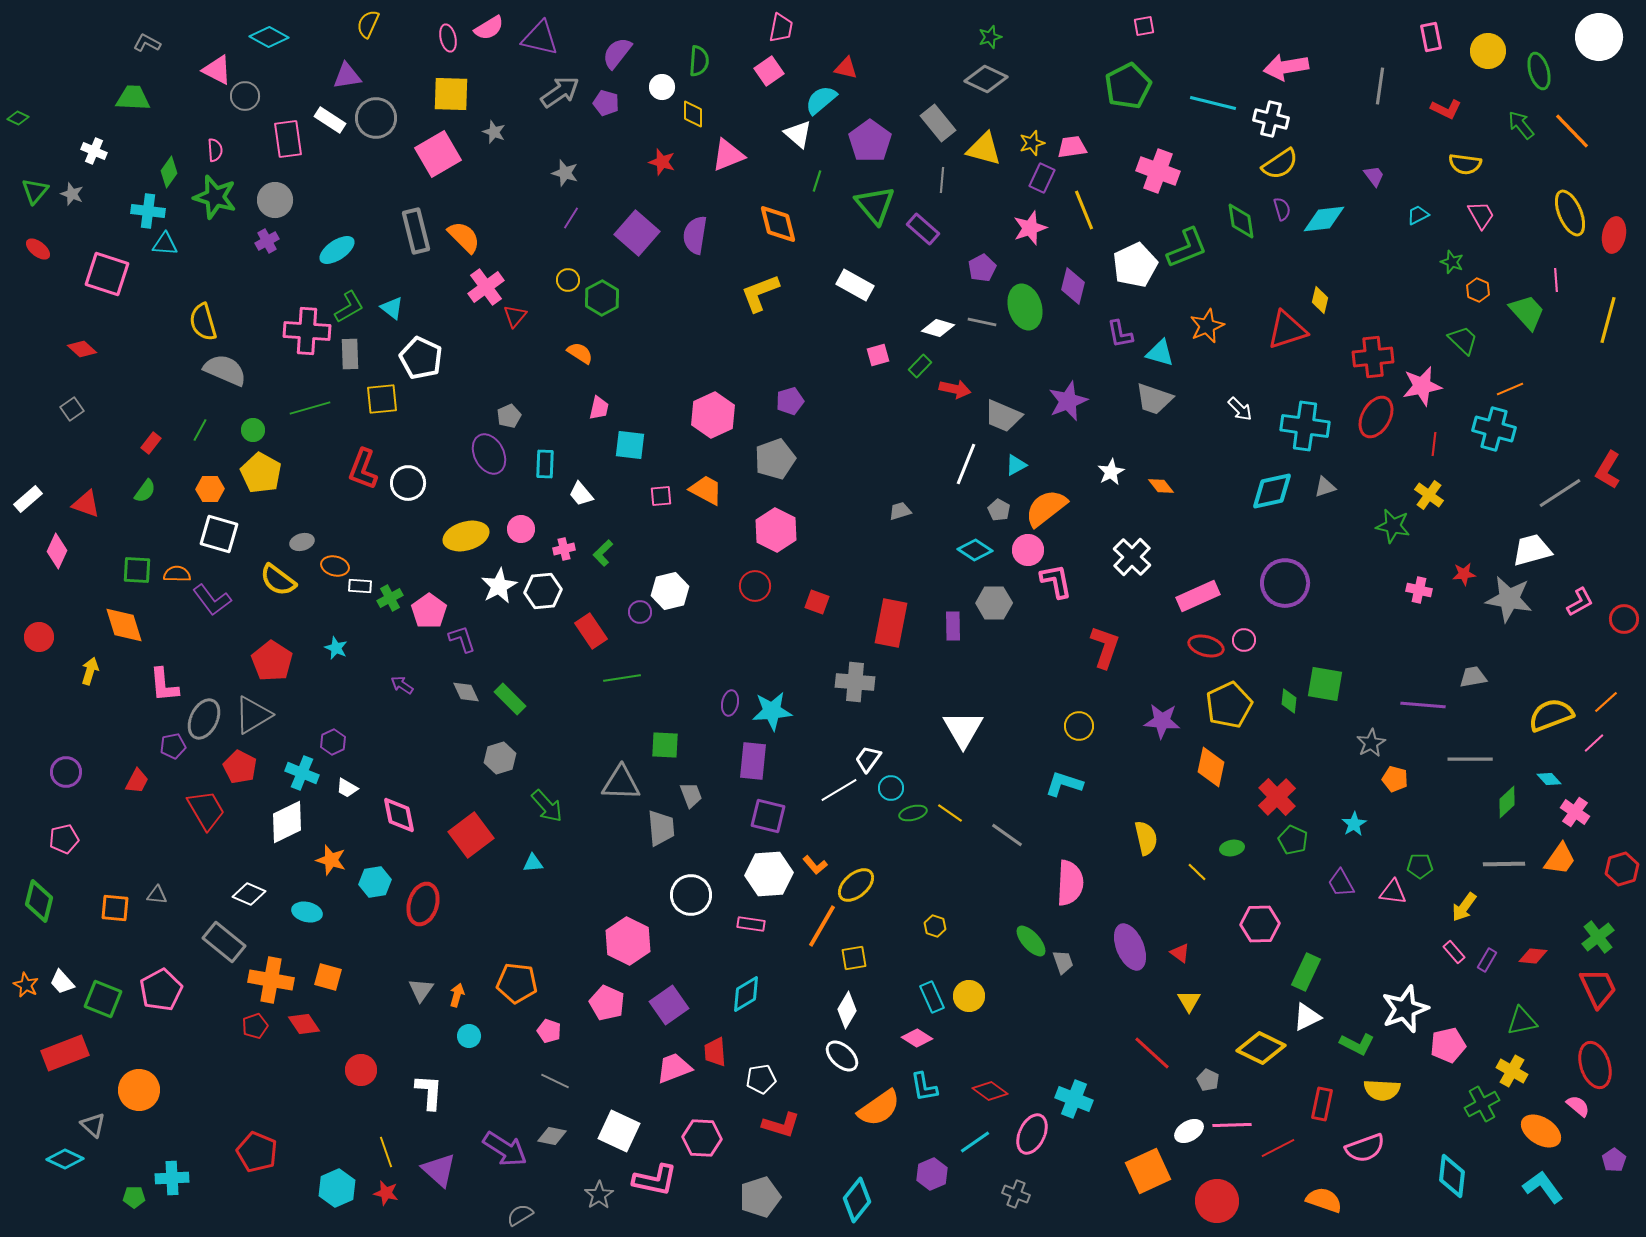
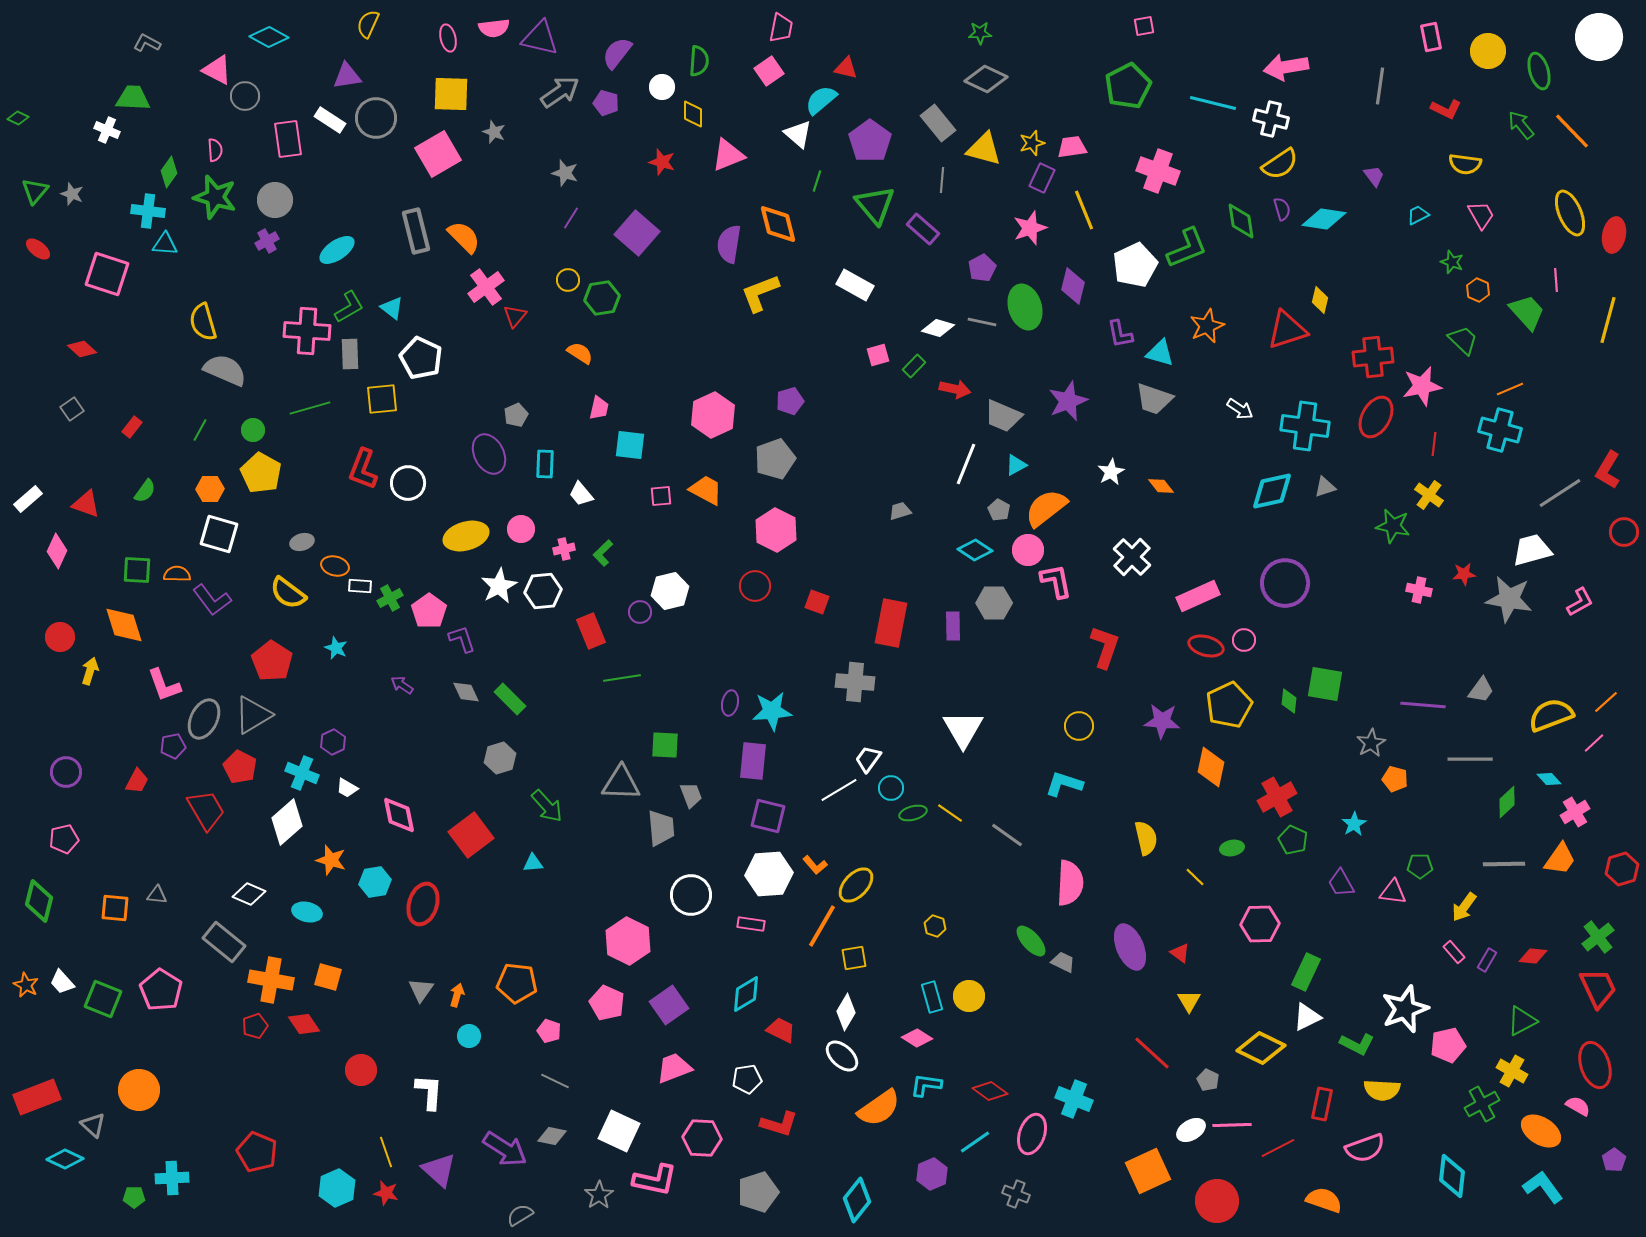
pink semicircle at (489, 28): moved 5 px right; rotated 24 degrees clockwise
green star at (990, 37): moved 10 px left, 4 px up; rotated 15 degrees clockwise
white cross at (94, 151): moved 13 px right, 21 px up
cyan diamond at (1324, 219): rotated 15 degrees clockwise
purple semicircle at (695, 235): moved 34 px right, 9 px down
green hexagon at (602, 298): rotated 20 degrees clockwise
green rectangle at (920, 366): moved 6 px left
white arrow at (1240, 409): rotated 12 degrees counterclockwise
gray pentagon at (509, 416): moved 7 px right, 1 px up
cyan cross at (1494, 429): moved 6 px right, 1 px down
red rectangle at (151, 443): moved 19 px left, 16 px up
yellow semicircle at (278, 580): moved 10 px right, 13 px down
red circle at (1624, 619): moved 87 px up
red rectangle at (591, 631): rotated 12 degrees clockwise
red circle at (39, 637): moved 21 px right
gray trapezoid at (1473, 677): moved 8 px right, 13 px down; rotated 136 degrees clockwise
pink L-shape at (164, 685): rotated 15 degrees counterclockwise
red cross at (1277, 797): rotated 15 degrees clockwise
pink cross at (1575, 812): rotated 24 degrees clockwise
white diamond at (287, 822): rotated 15 degrees counterclockwise
yellow line at (1197, 872): moved 2 px left, 5 px down
yellow ellipse at (856, 885): rotated 6 degrees counterclockwise
gray trapezoid at (1063, 962): rotated 45 degrees counterclockwise
pink pentagon at (161, 990): rotated 12 degrees counterclockwise
cyan rectangle at (932, 997): rotated 8 degrees clockwise
white diamond at (847, 1010): moved 1 px left, 2 px down
green triangle at (1522, 1021): rotated 16 degrees counterclockwise
red trapezoid at (715, 1052): moved 66 px right, 22 px up; rotated 120 degrees clockwise
red rectangle at (65, 1053): moved 28 px left, 44 px down
white pentagon at (761, 1079): moved 14 px left
cyan L-shape at (924, 1087): moved 2 px right, 2 px up; rotated 108 degrees clockwise
pink semicircle at (1578, 1106): rotated 10 degrees counterclockwise
red L-shape at (781, 1125): moved 2 px left, 1 px up
white ellipse at (1189, 1131): moved 2 px right, 1 px up
pink ellipse at (1032, 1134): rotated 6 degrees counterclockwise
gray pentagon at (760, 1197): moved 2 px left, 5 px up
